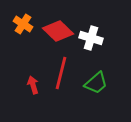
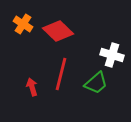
white cross: moved 21 px right, 17 px down
red line: moved 1 px down
red arrow: moved 1 px left, 2 px down
